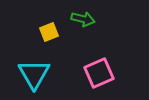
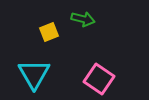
pink square: moved 6 px down; rotated 32 degrees counterclockwise
